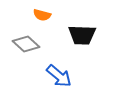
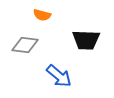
black trapezoid: moved 4 px right, 5 px down
gray diamond: moved 1 px left, 1 px down; rotated 36 degrees counterclockwise
